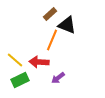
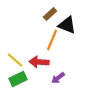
green rectangle: moved 2 px left, 1 px up
